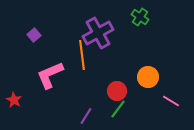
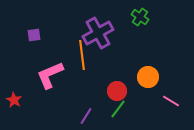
purple square: rotated 32 degrees clockwise
